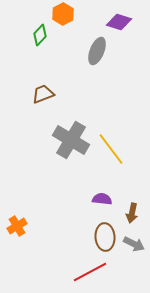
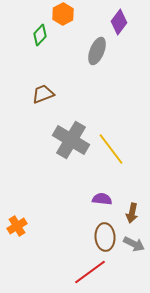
purple diamond: rotated 70 degrees counterclockwise
red line: rotated 8 degrees counterclockwise
